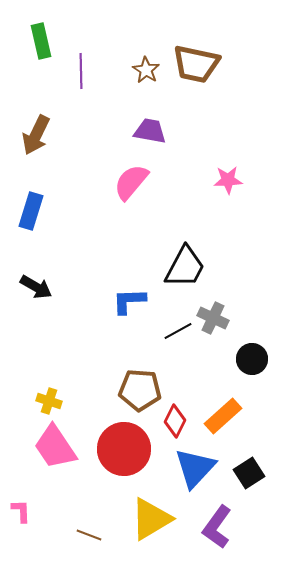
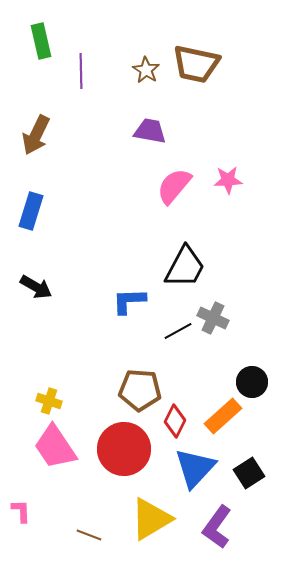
pink semicircle: moved 43 px right, 4 px down
black circle: moved 23 px down
